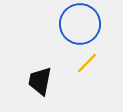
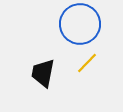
black trapezoid: moved 3 px right, 8 px up
